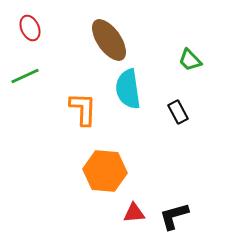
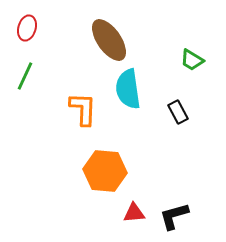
red ellipse: moved 3 px left; rotated 40 degrees clockwise
green trapezoid: moved 2 px right; rotated 15 degrees counterclockwise
green line: rotated 40 degrees counterclockwise
